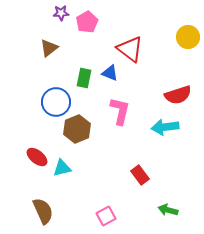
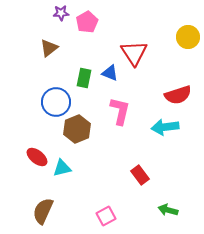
red triangle: moved 4 px right, 4 px down; rotated 20 degrees clockwise
brown semicircle: rotated 132 degrees counterclockwise
